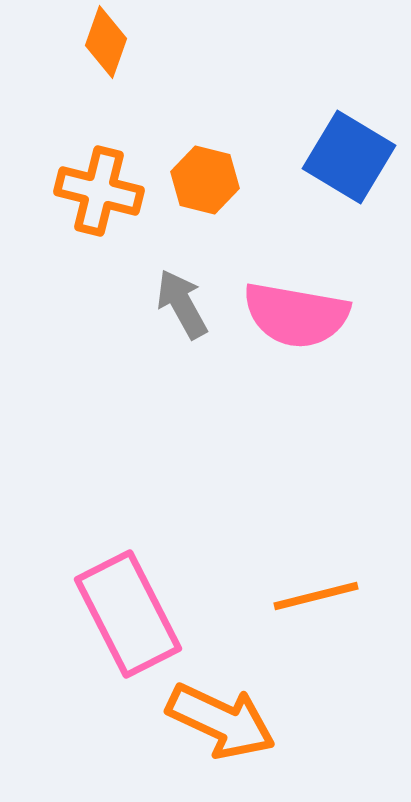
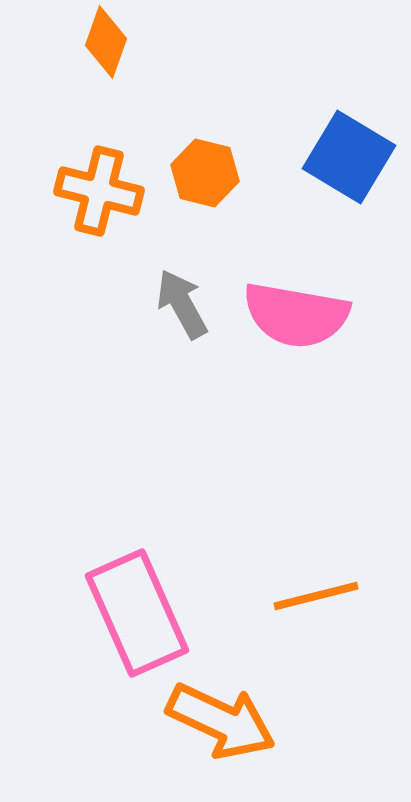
orange hexagon: moved 7 px up
pink rectangle: moved 9 px right, 1 px up; rotated 3 degrees clockwise
